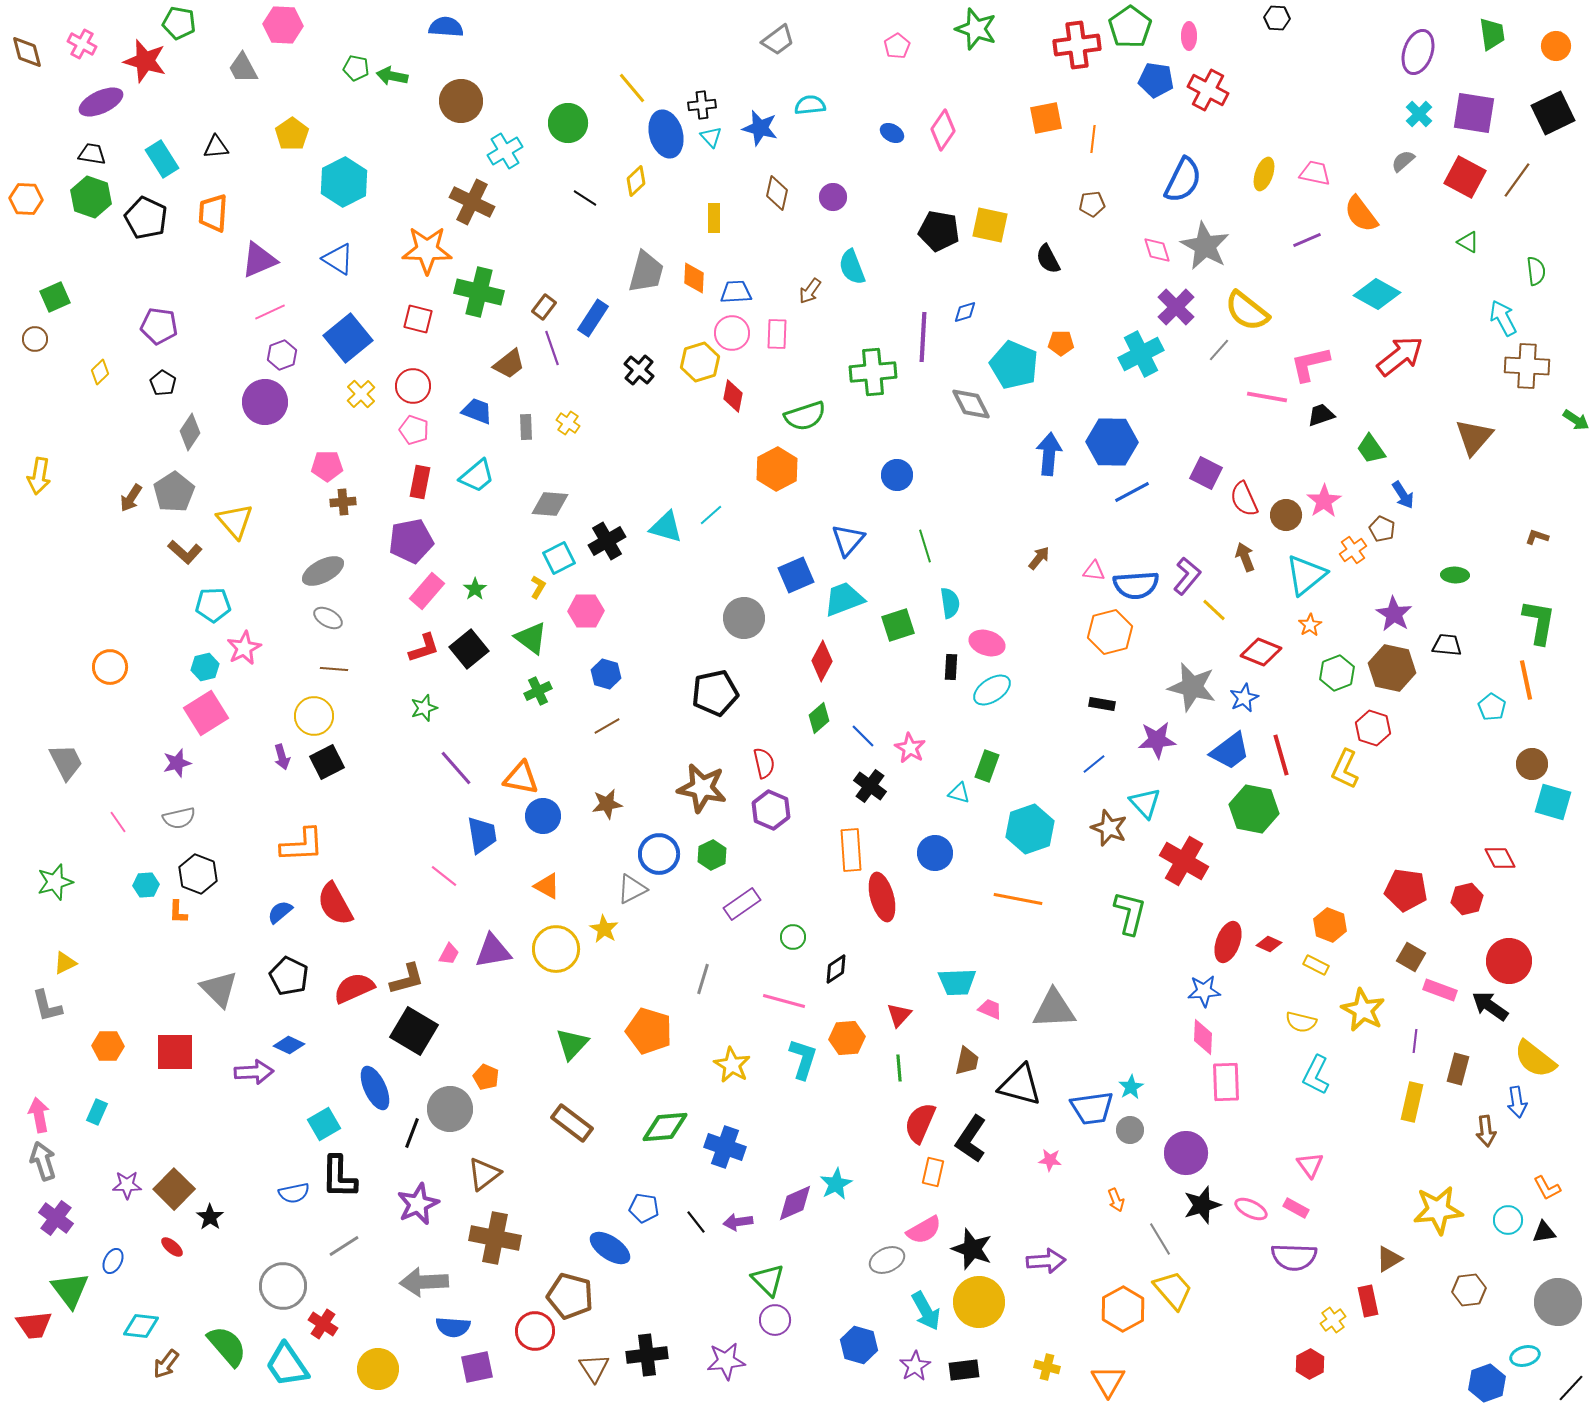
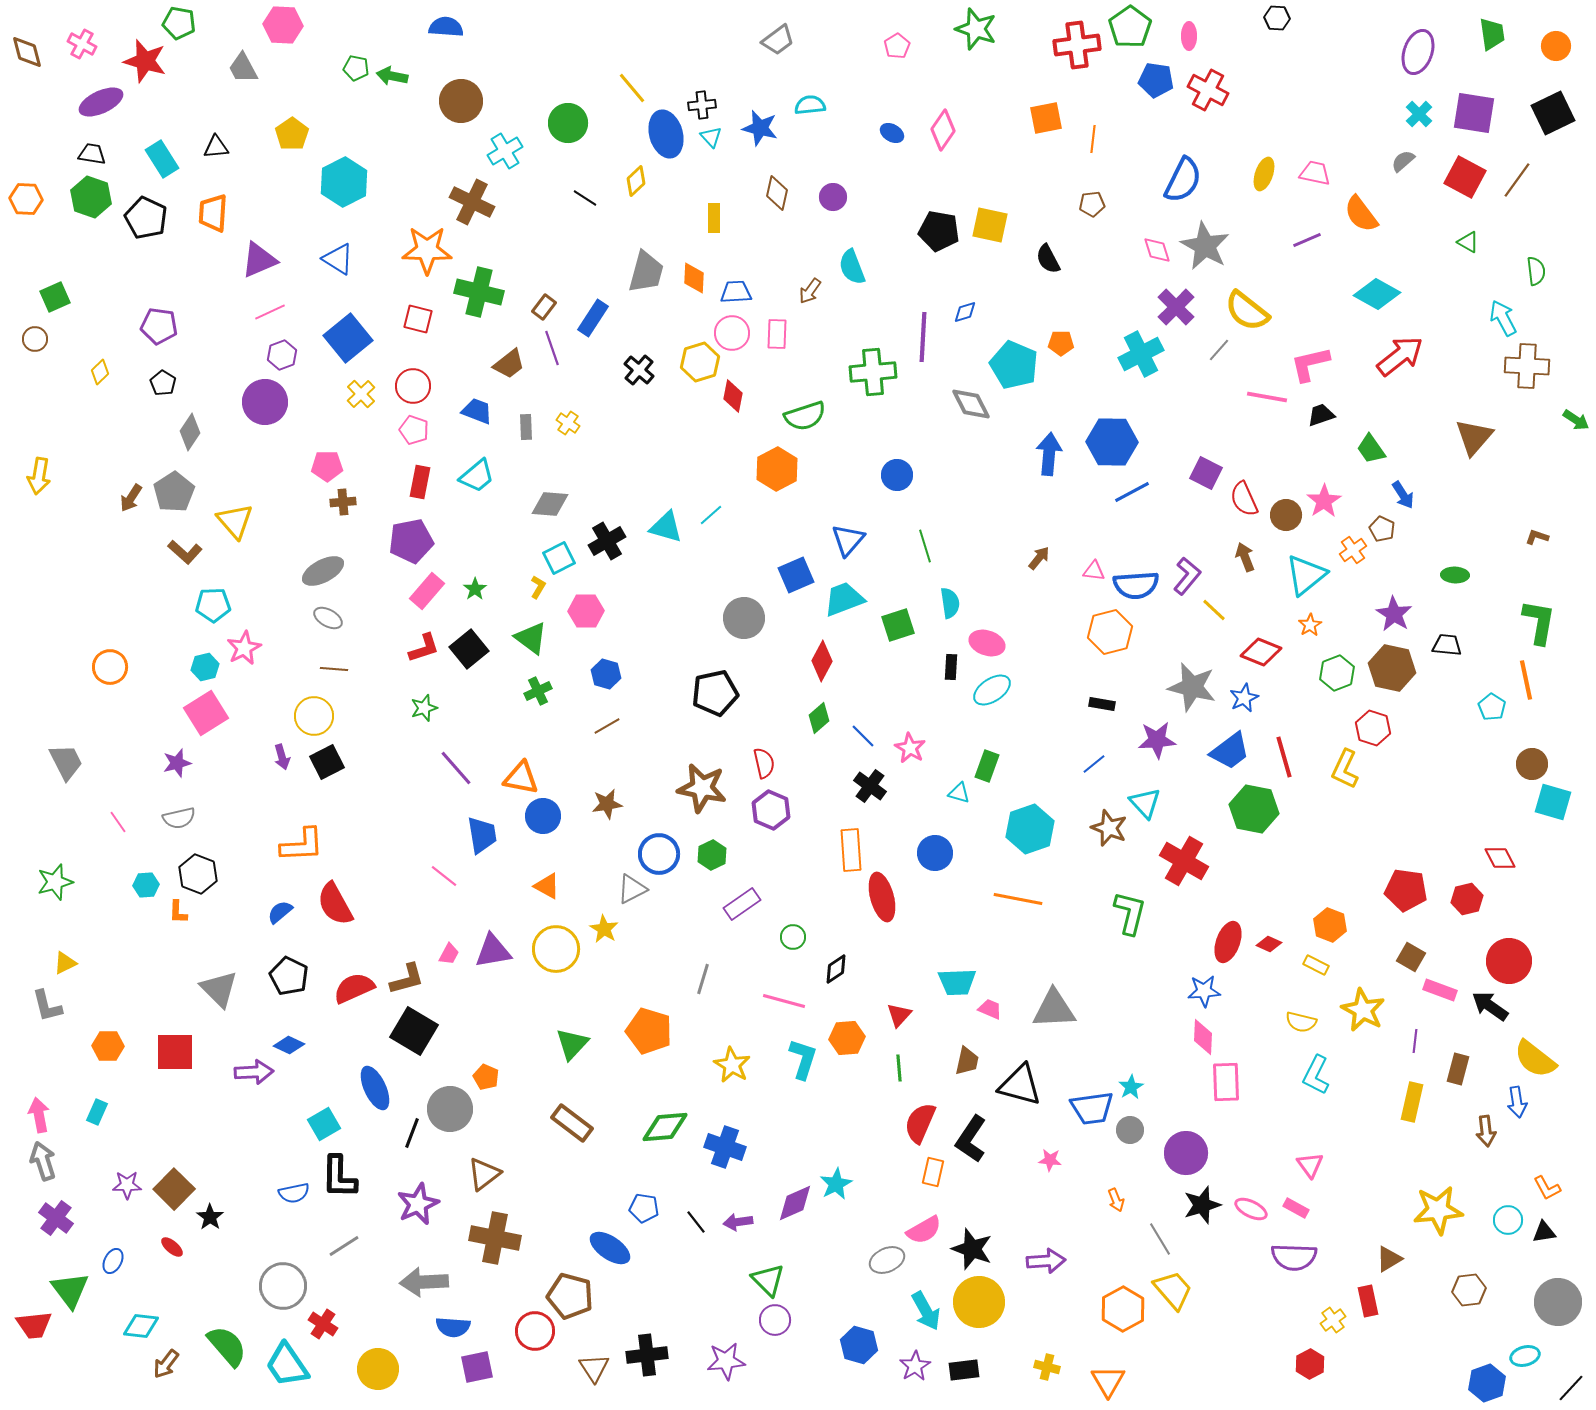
red line at (1281, 755): moved 3 px right, 2 px down
